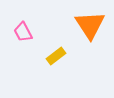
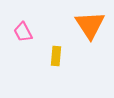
yellow rectangle: rotated 48 degrees counterclockwise
